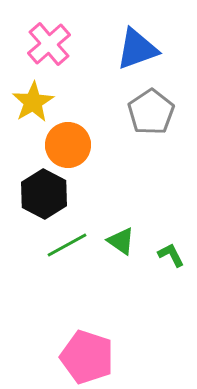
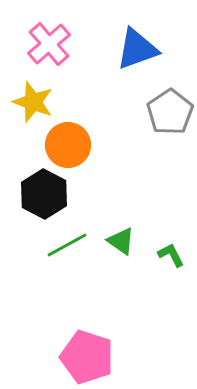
yellow star: rotated 21 degrees counterclockwise
gray pentagon: moved 19 px right
